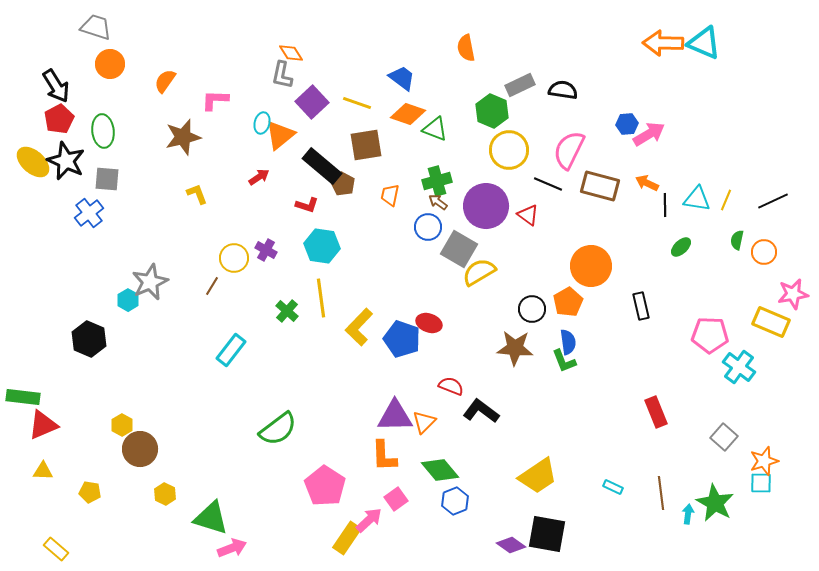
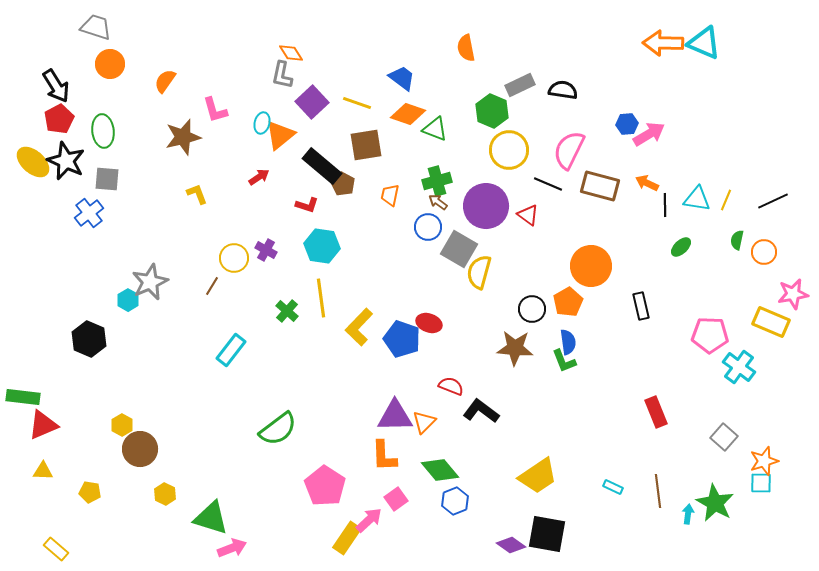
pink L-shape at (215, 100): moved 10 px down; rotated 108 degrees counterclockwise
yellow semicircle at (479, 272): rotated 44 degrees counterclockwise
brown line at (661, 493): moved 3 px left, 2 px up
